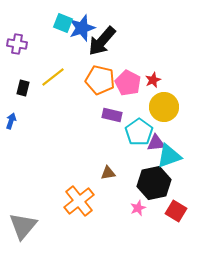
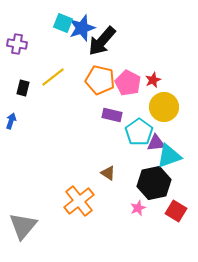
brown triangle: rotated 42 degrees clockwise
